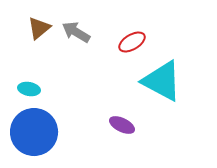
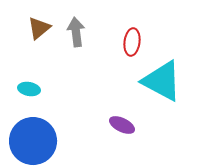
gray arrow: rotated 52 degrees clockwise
red ellipse: rotated 52 degrees counterclockwise
blue circle: moved 1 px left, 9 px down
